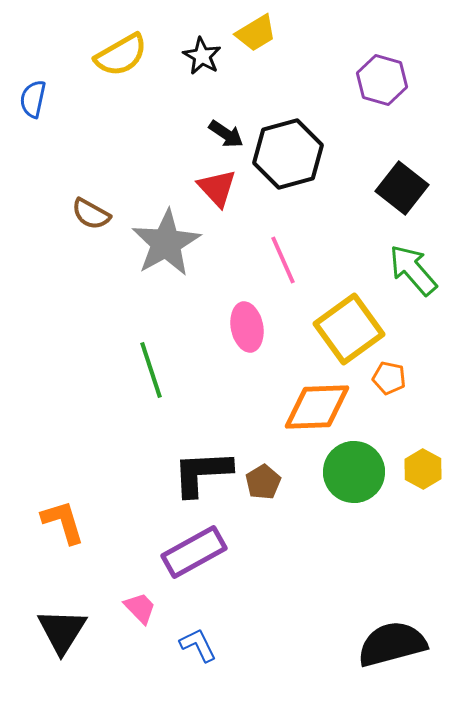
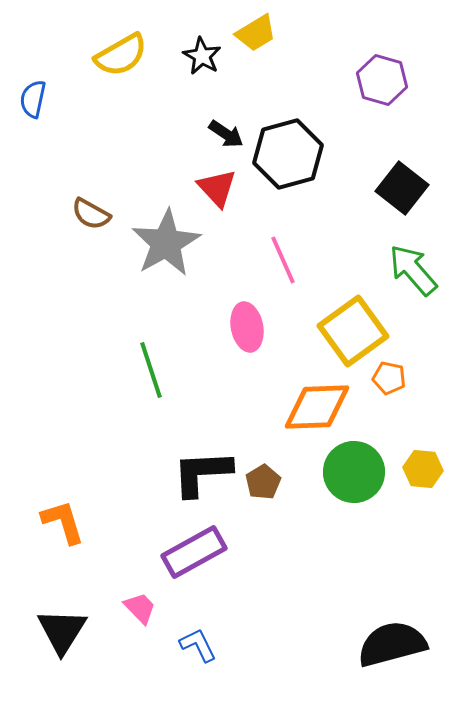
yellow square: moved 4 px right, 2 px down
yellow hexagon: rotated 24 degrees counterclockwise
